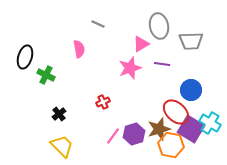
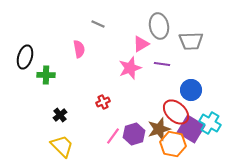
green cross: rotated 24 degrees counterclockwise
black cross: moved 1 px right, 1 px down
orange hexagon: moved 2 px right, 1 px up
